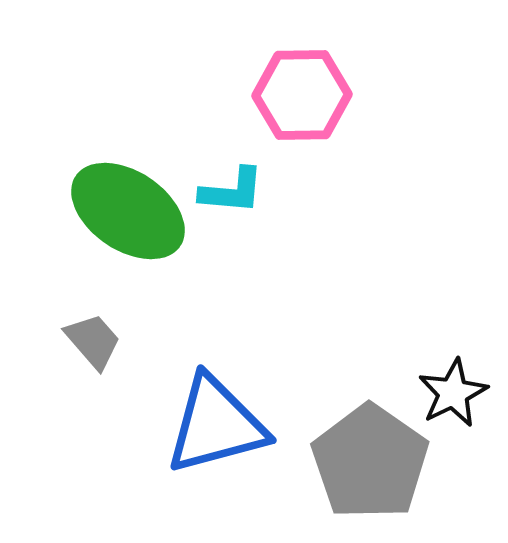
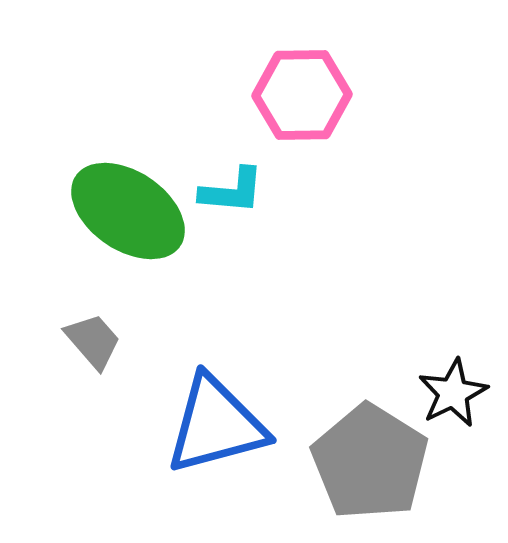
gray pentagon: rotated 3 degrees counterclockwise
